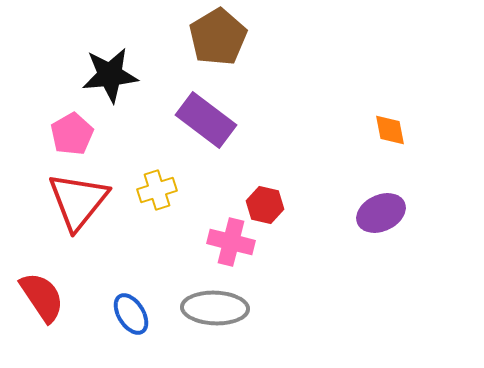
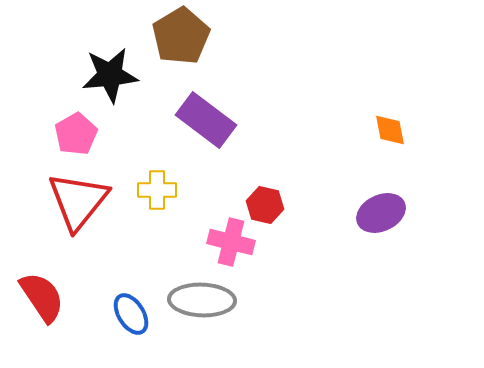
brown pentagon: moved 37 px left, 1 px up
pink pentagon: moved 4 px right
yellow cross: rotated 18 degrees clockwise
gray ellipse: moved 13 px left, 8 px up
